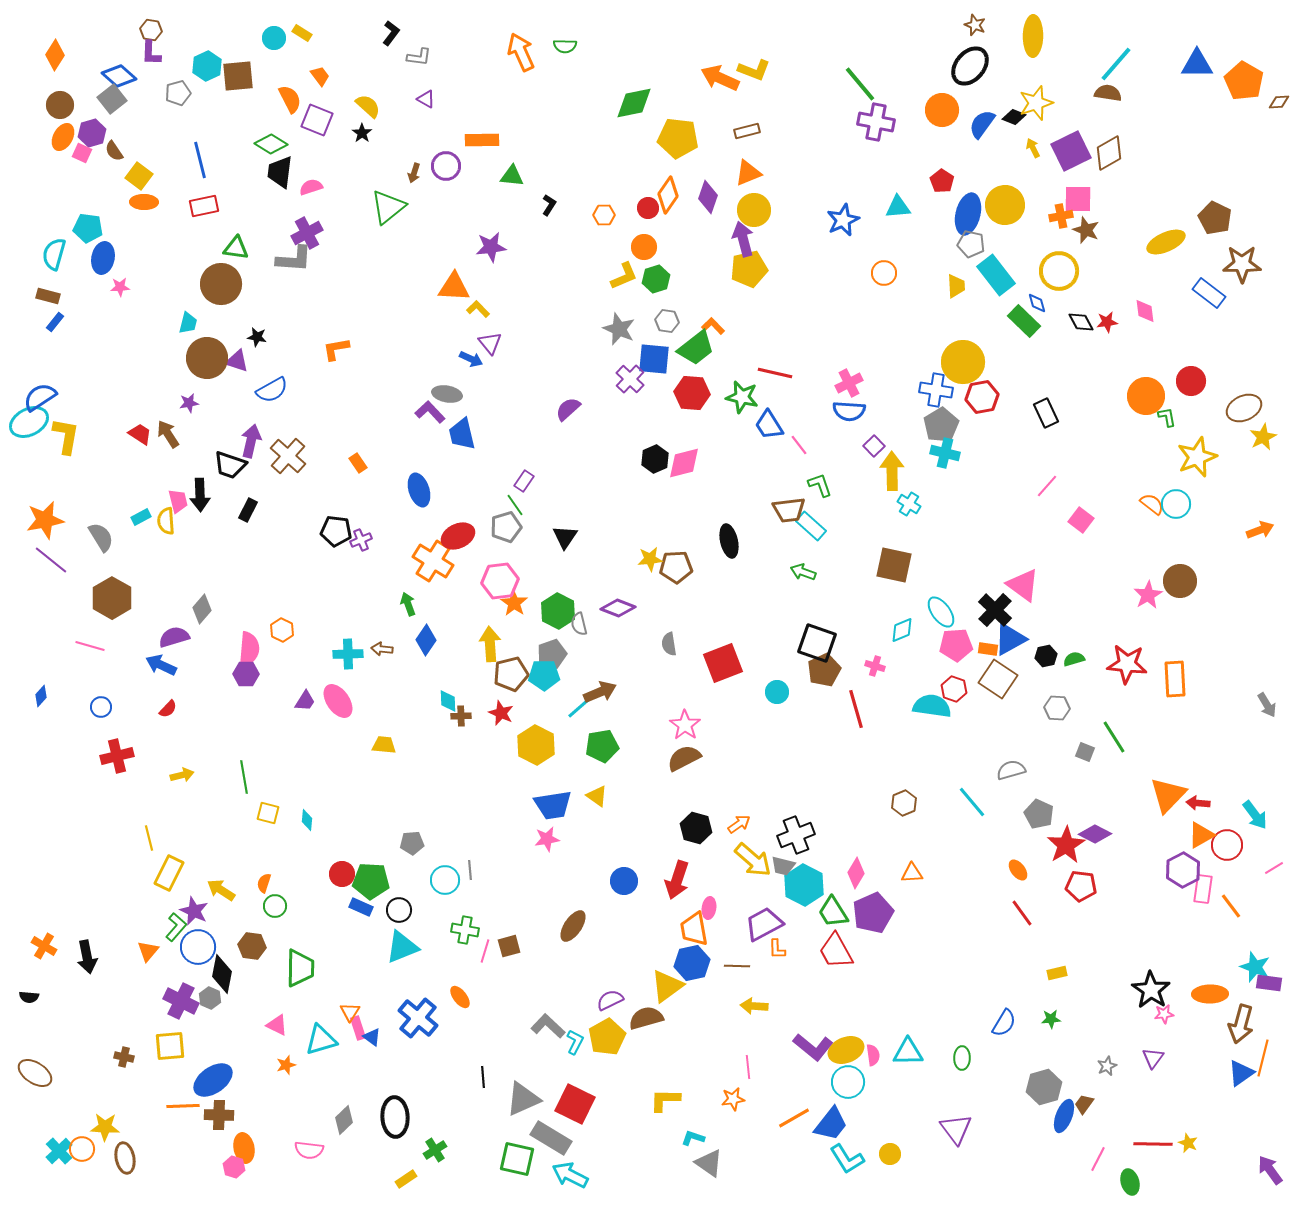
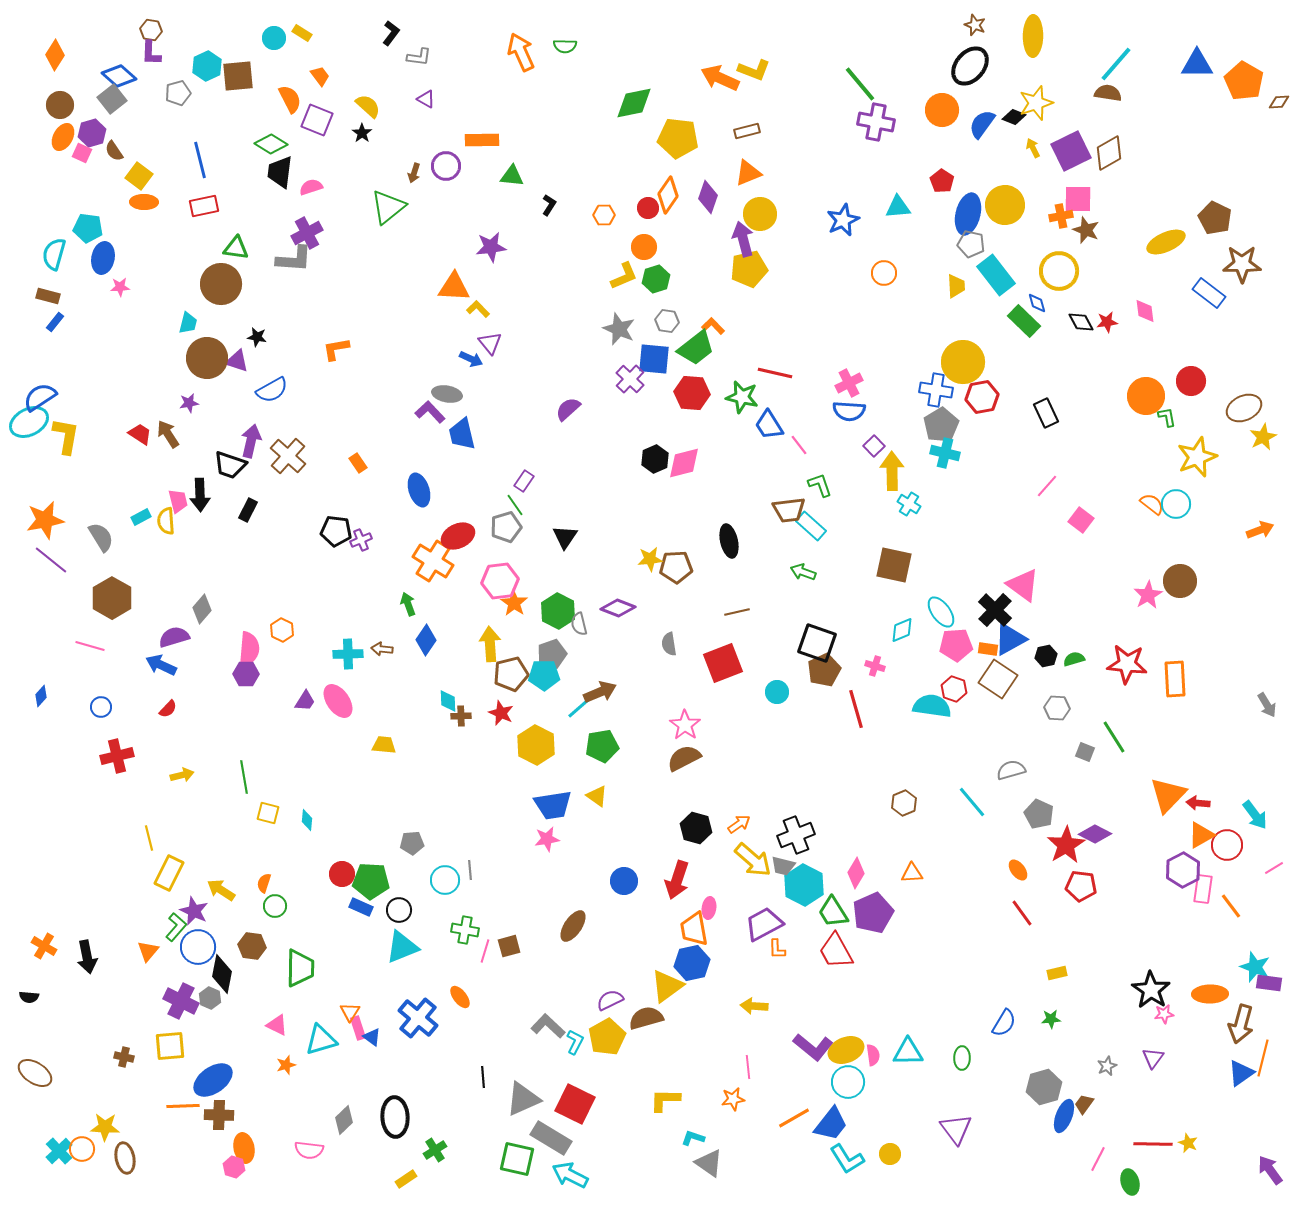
yellow circle at (754, 210): moved 6 px right, 4 px down
brown line at (737, 966): moved 354 px up; rotated 15 degrees counterclockwise
